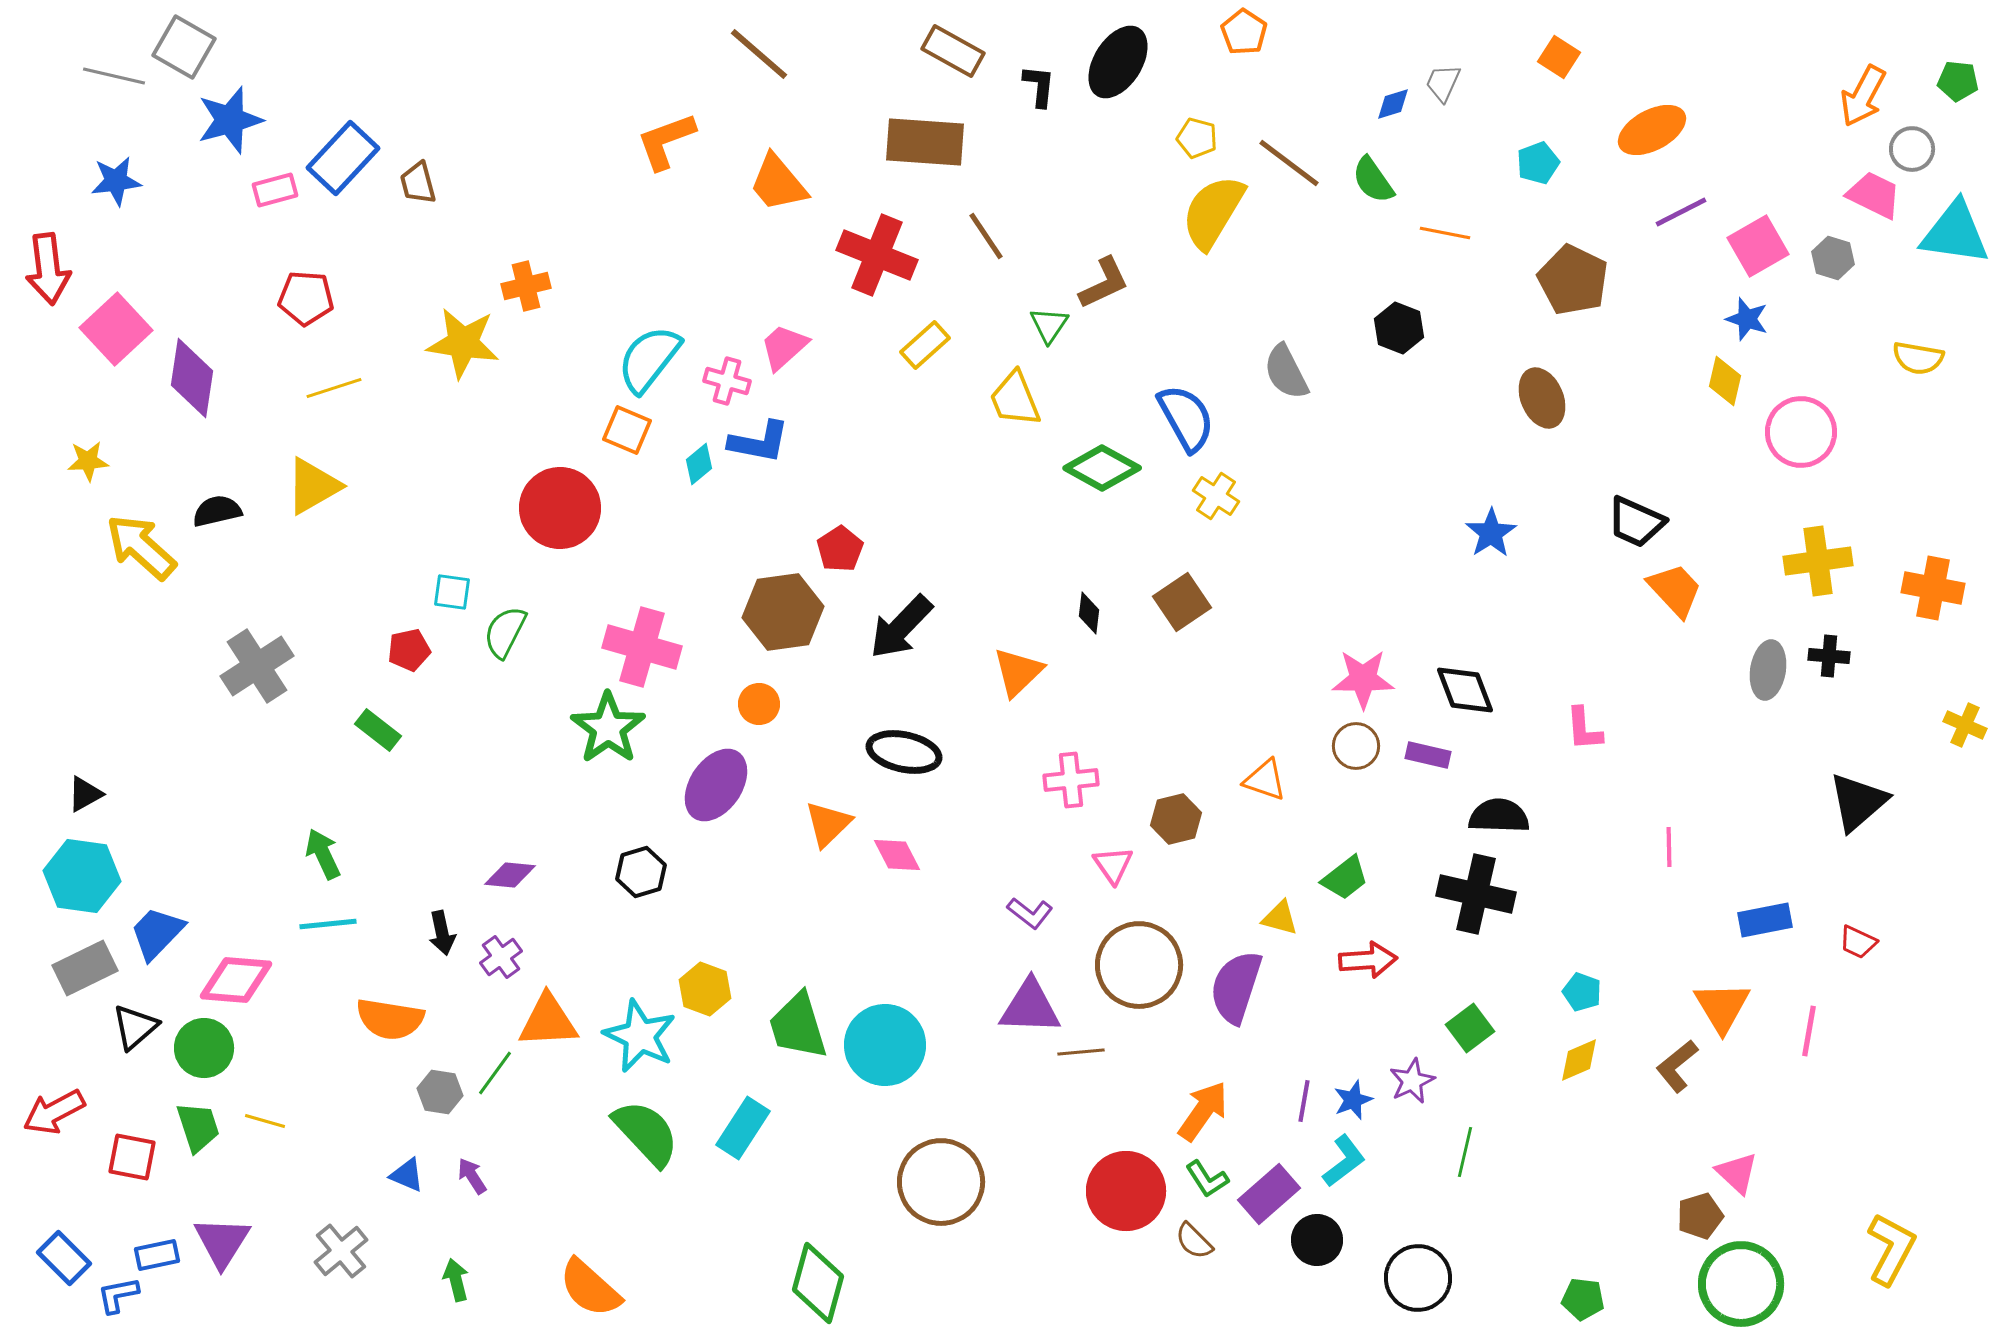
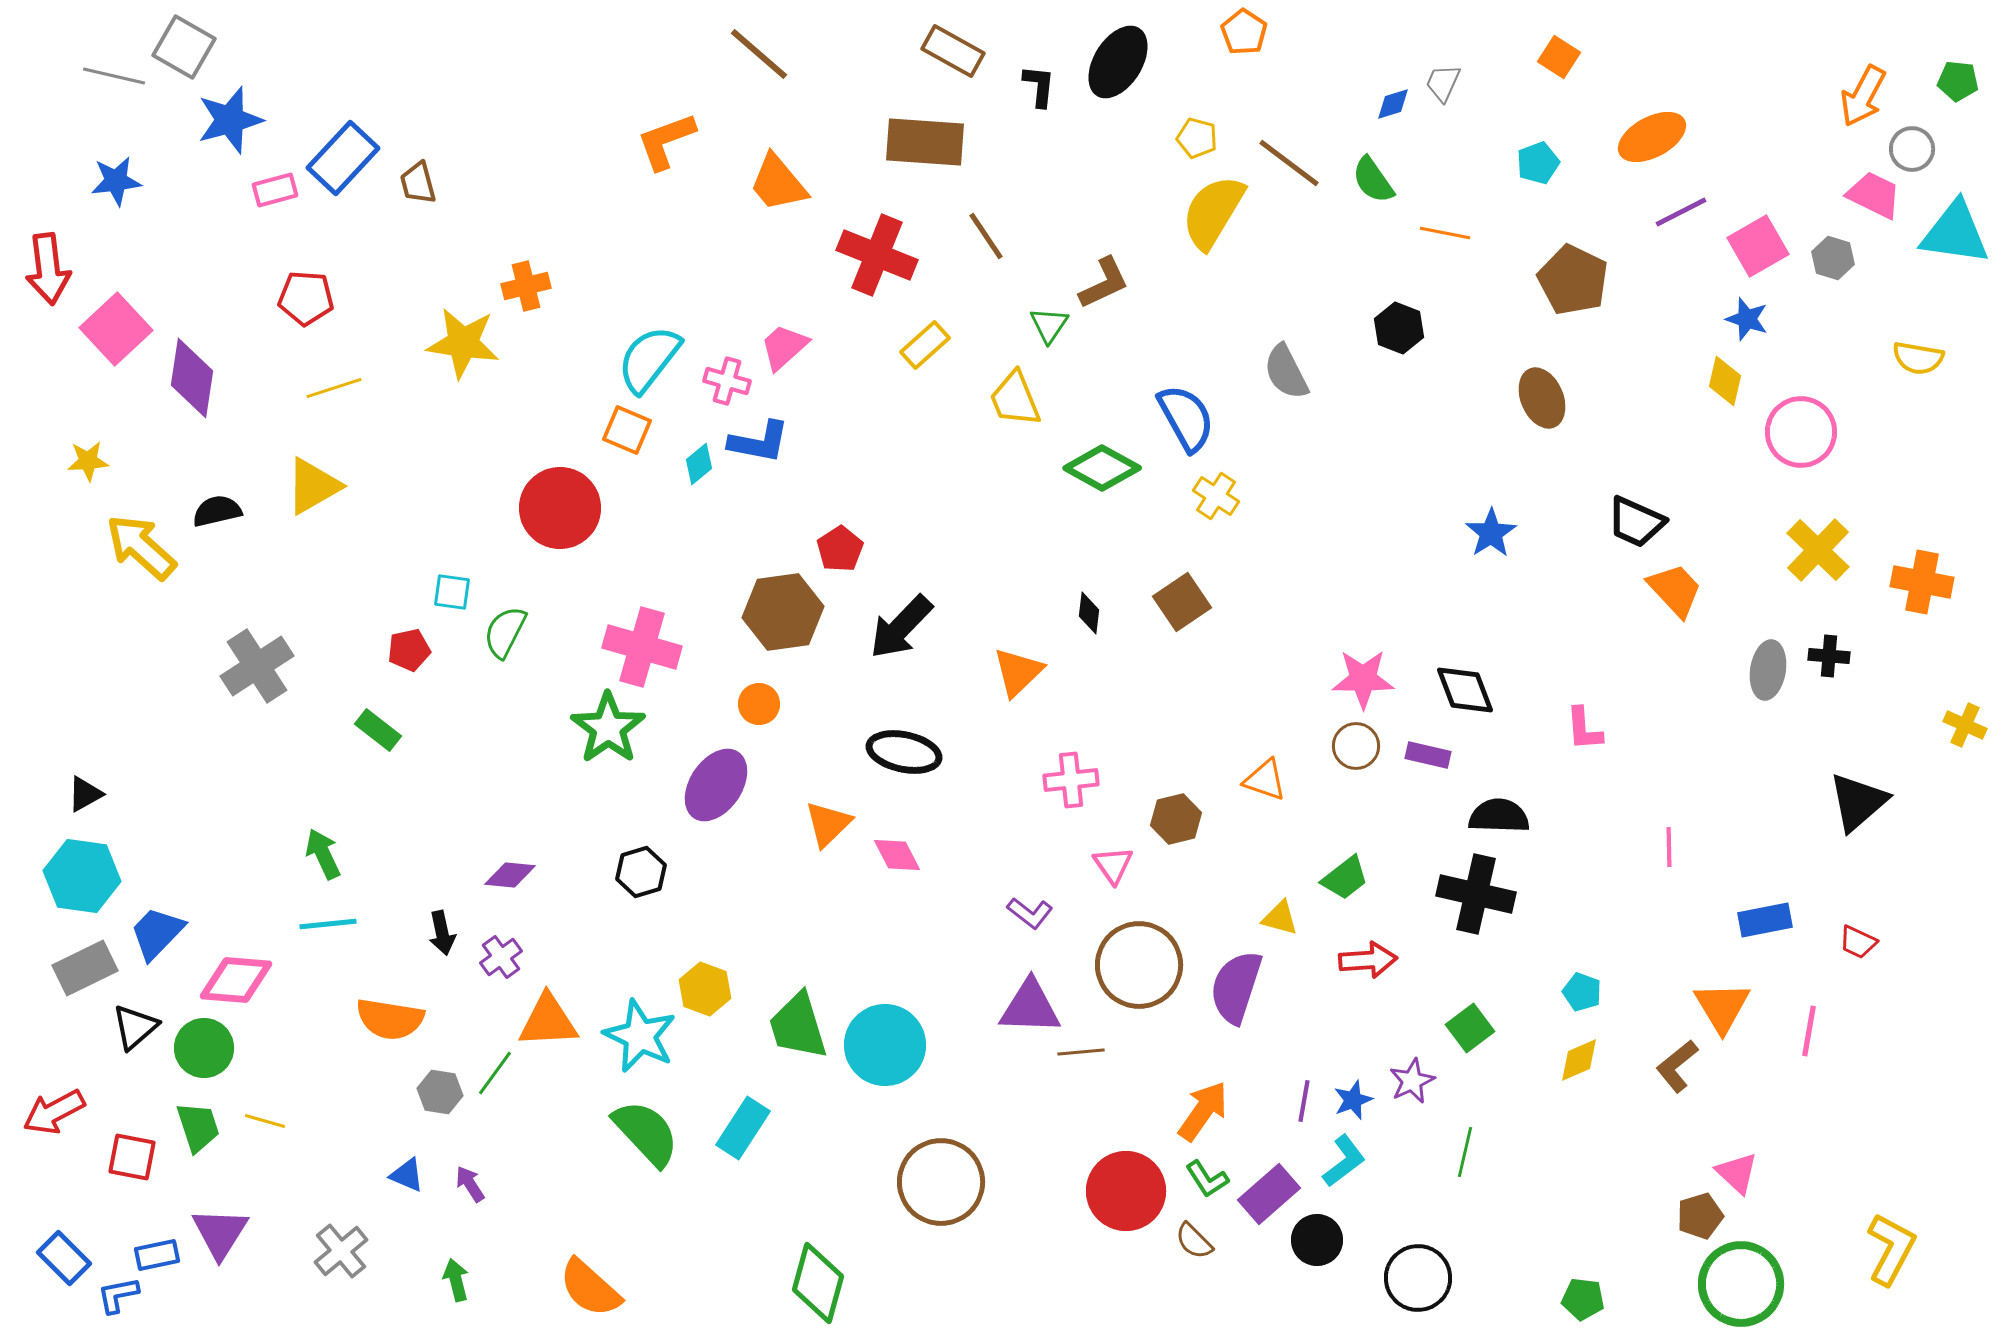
orange ellipse at (1652, 130): moved 7 px down
yellow cross at (1818, 561): moved 11 px up; rotated 38 degrees counterclockwise
orange cross at (1933, 588): moved 11 px left, 6 px up
purple arrow at (472, 1176): moved 2 px left, 8 px down
purple triangle at (222, 1242): moved 2 px left, 9 px up
